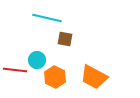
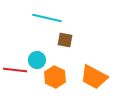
brown square: moved 1 px down
